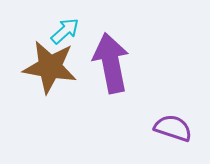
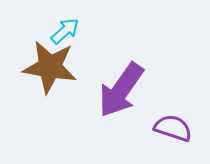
purple arrow: moved 10 px right, 27 px down; rotated 134 degrees counterclockwise
